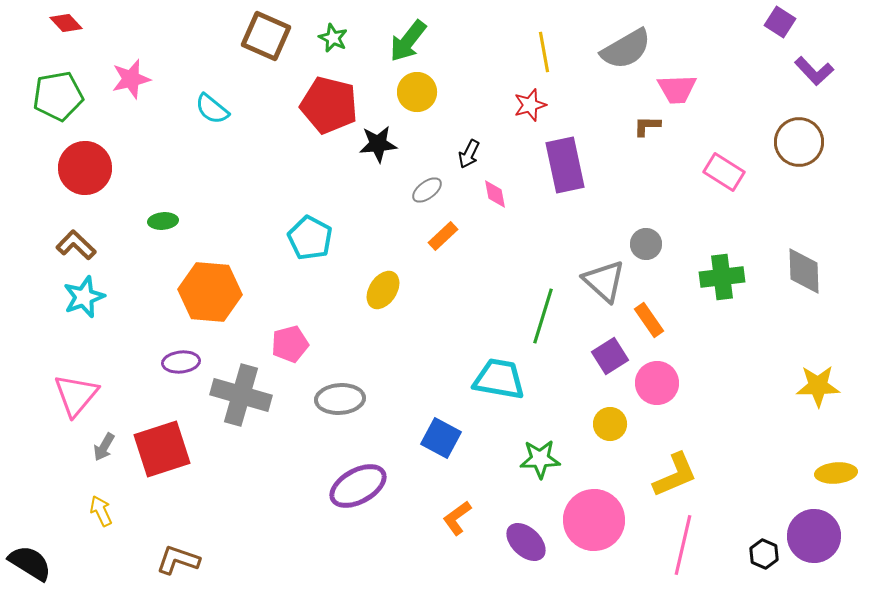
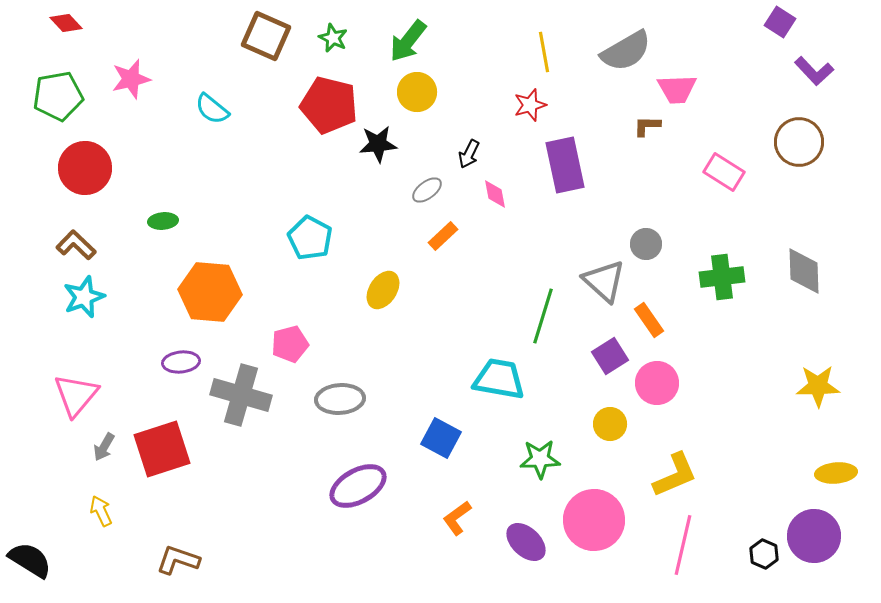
gray semicircle at (626, 49): moved 2 px down
black semicircle at (30, 563): moved 3 px up
